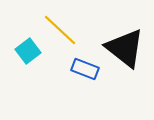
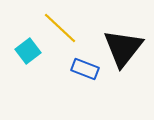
yellow line: moved 2 px up
black triangle: moved 2 px left; rotated 30 degrees clockwise
